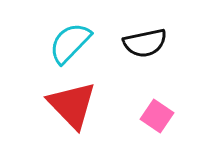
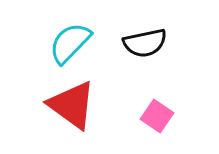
red triangle: rotated 10 degrees counterclockwise
